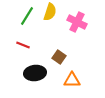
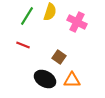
black ellipse: moved 10 px right, 6 px down; rotated 35 degrees clockwise
